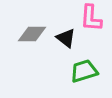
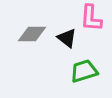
black triangle: moved 1 px right
